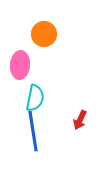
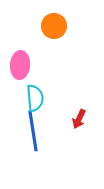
orange circle: moved 10 px right, 8 px up
cyan semicircle: rotated 16 degrees counterclockwise
red arrow: moved 1 px left, 1 px up
